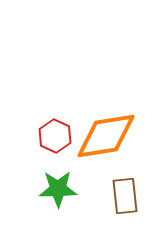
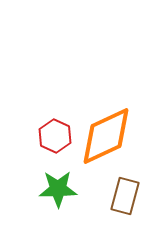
orange diamond: rotated 16 degrees counterclockwise
brown rectangle: rotated 21 degrees clockwise
